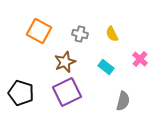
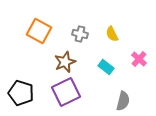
pink cross: moved 1 px left
purple square: moved 1 px left
